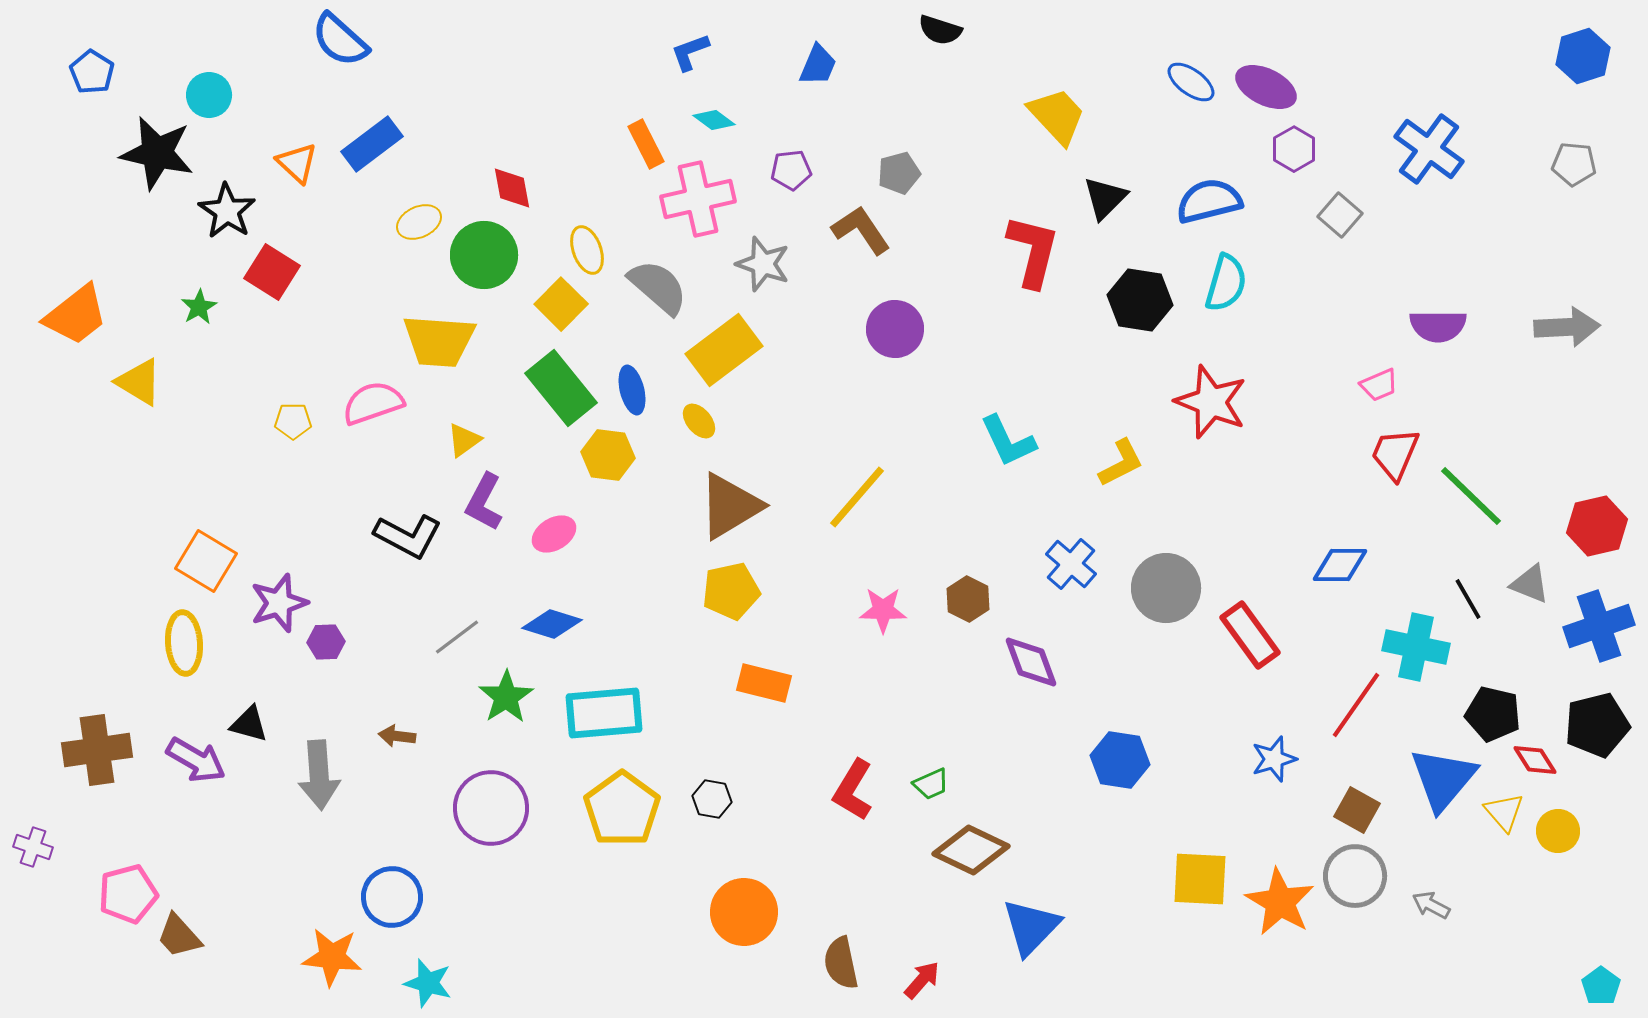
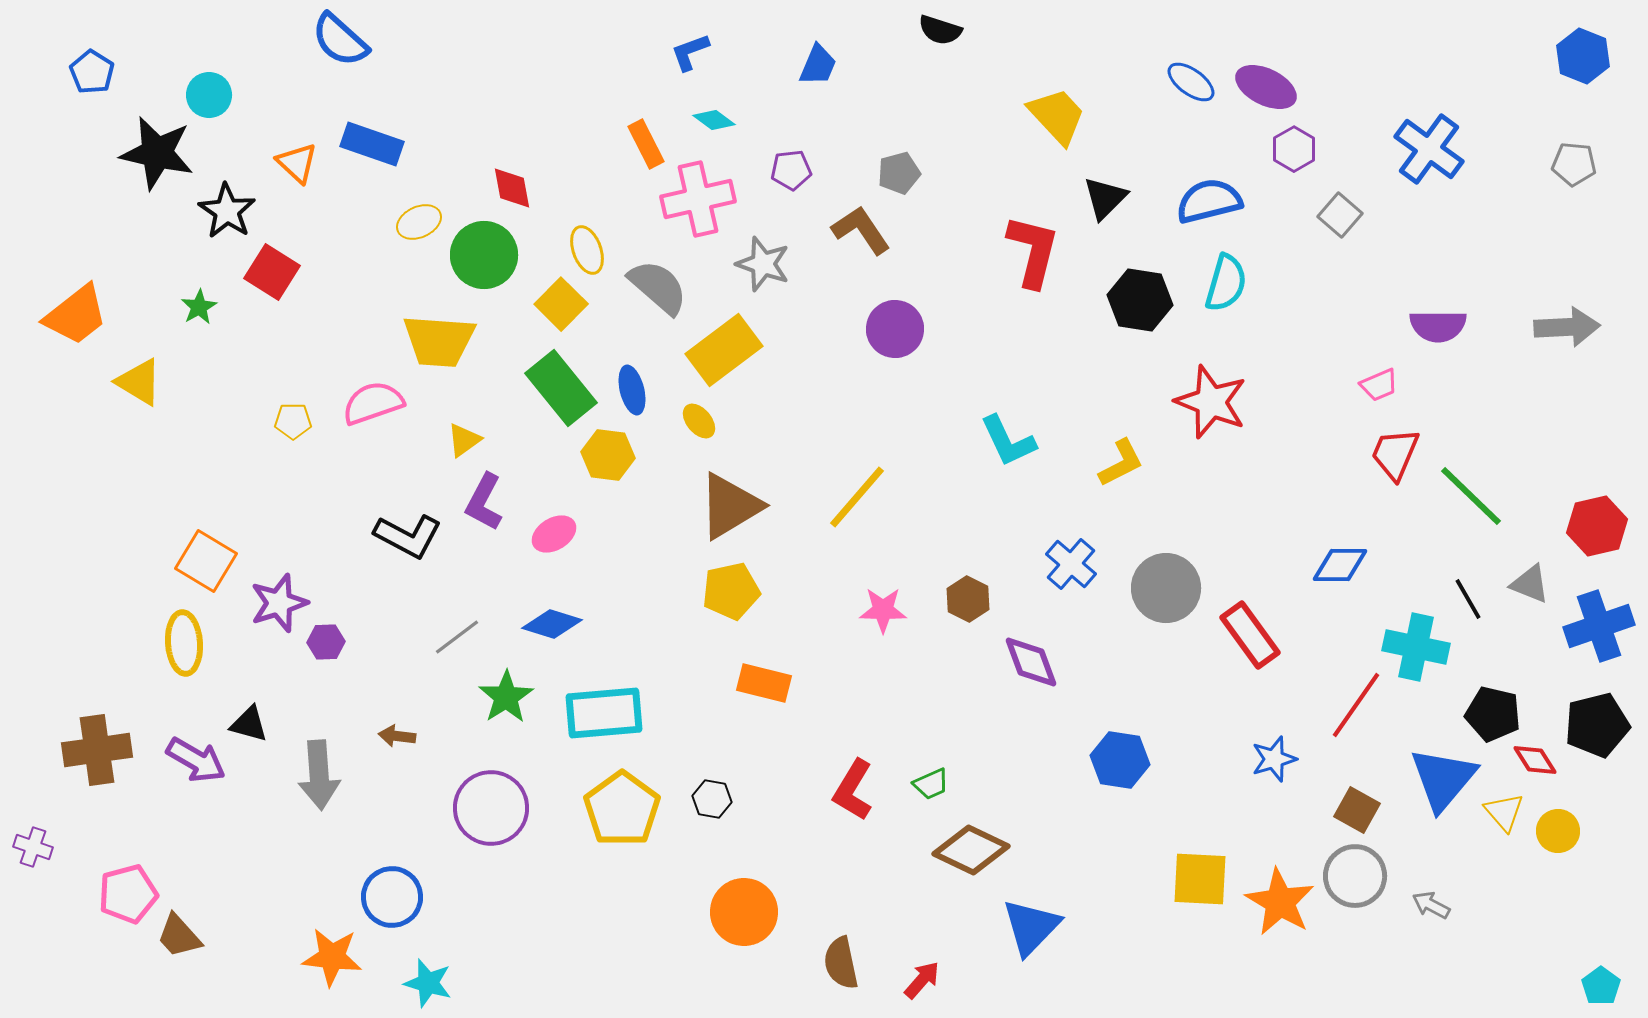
blue hexagon at (1583, 56): rotated 20 degrees counterclockwise
blue rectangle at (372, 144): rotated 56 degrees clockwise
